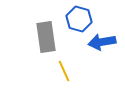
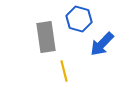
blue arrow: moved 2 px down; rotated 36 degrees counterclockwise
yellow line: rotated 10 degrees clockwise
